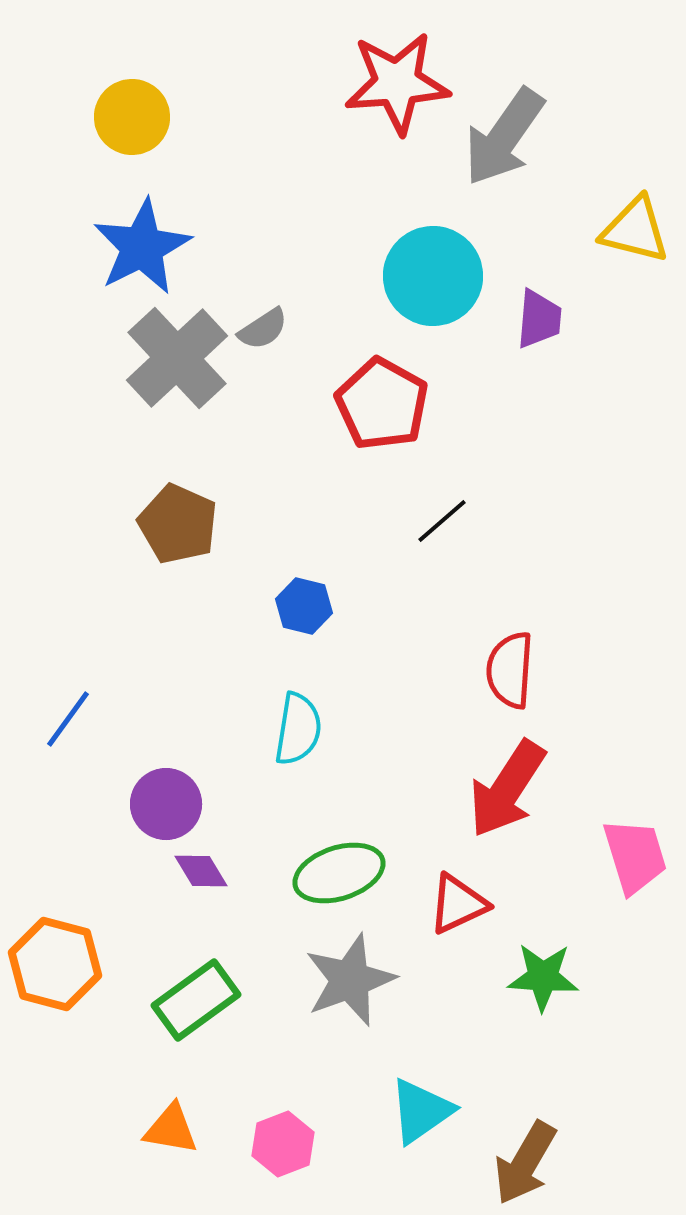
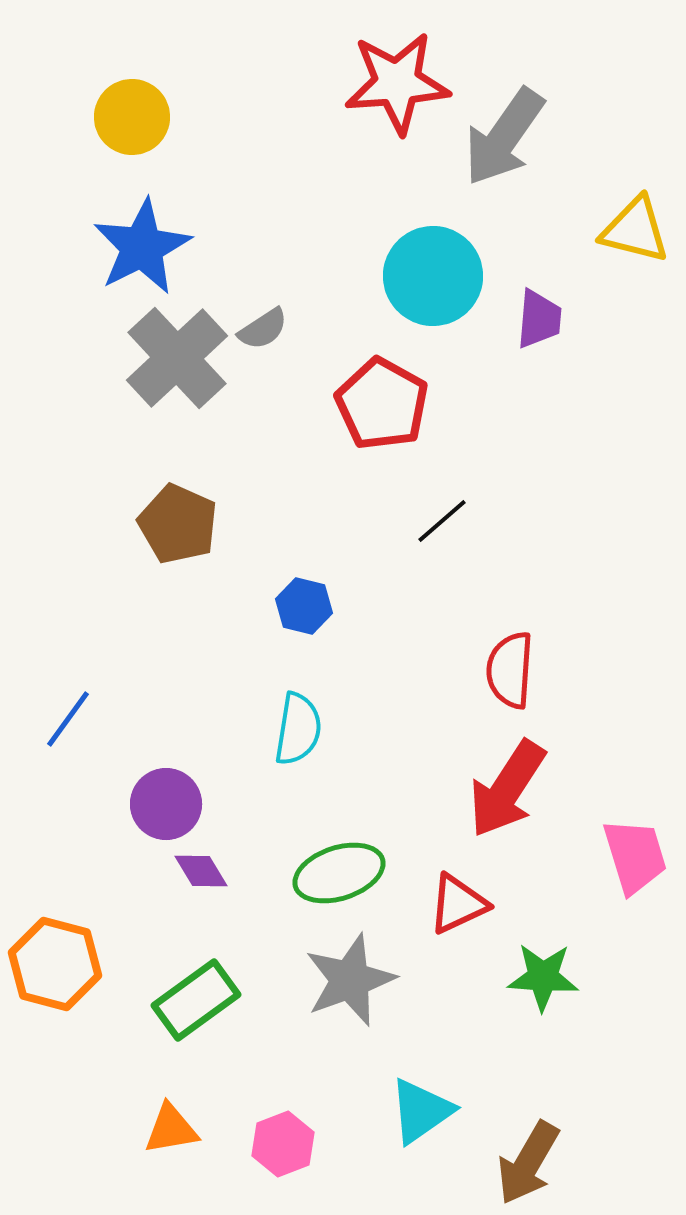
orange triangle: rotated 20 degrees counterclockwise
brown arrow: moved 3 px right
